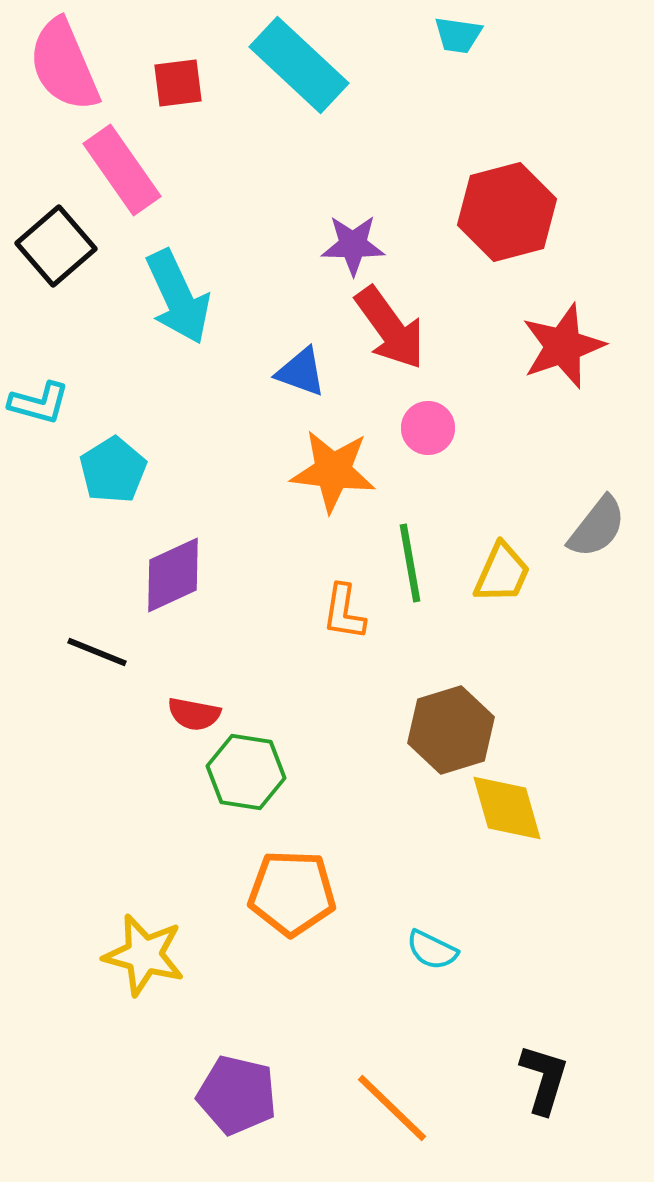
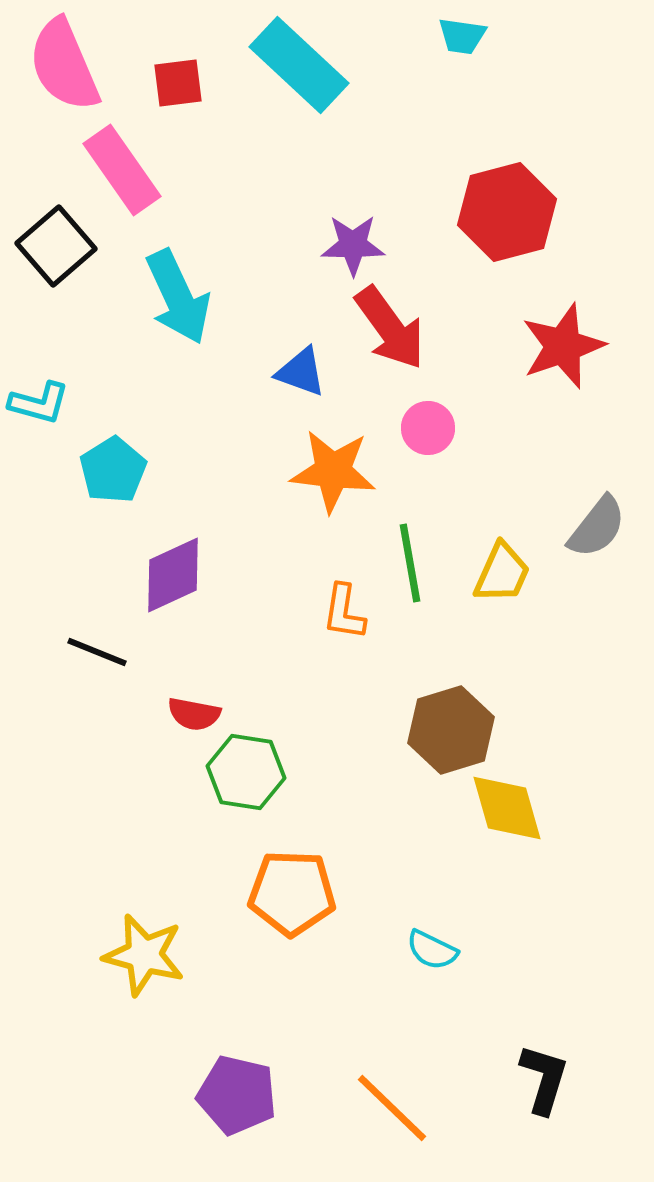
cyan trapezoid: moved 4 px right, 1 px down
